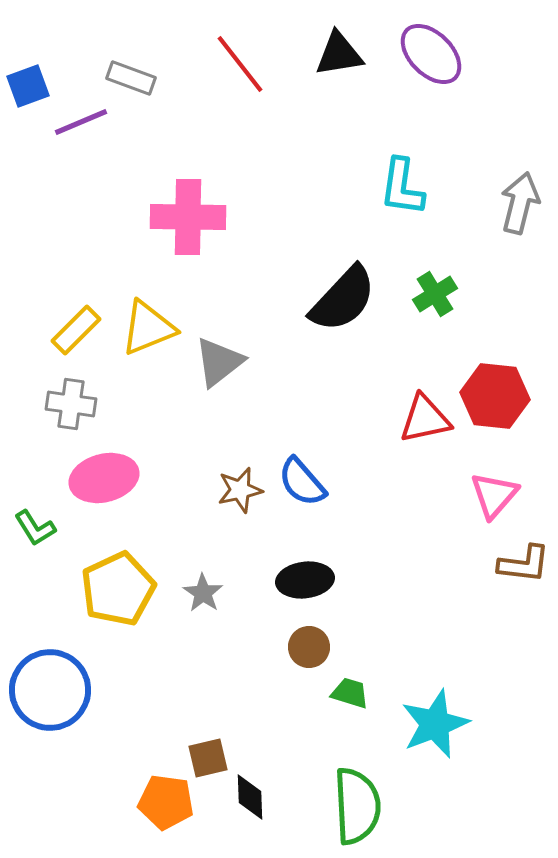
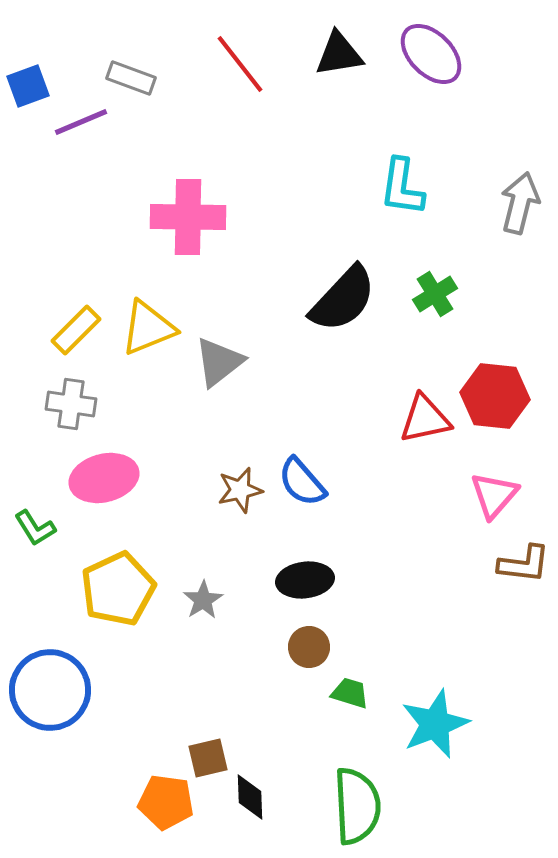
gray star: moved 7 px down; rotated 6 degrees clockwise
